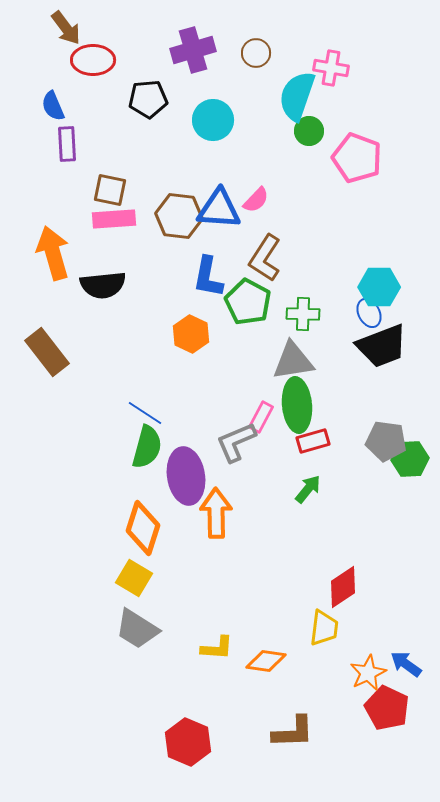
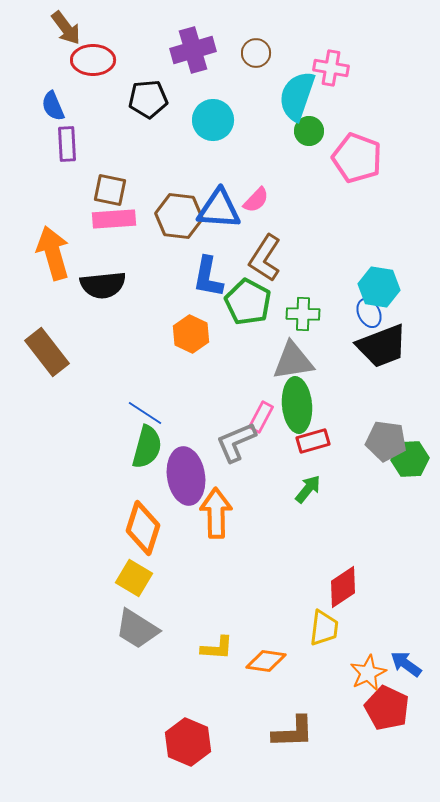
cyan hexagon at (379, 287): rotated 9 degrees clockwise
